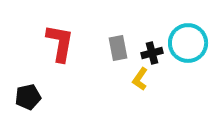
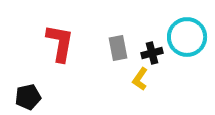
cyan circle: moved 1 px left, 6 px up
